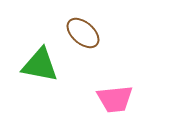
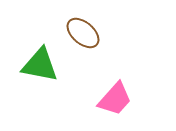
pink trapezoid: rotated 42 degrees counterclockwise
